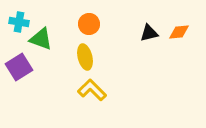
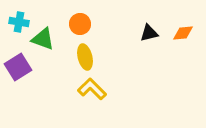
orange circle: moved 9 px left
orange diamond: moved 4 px right, 1 px down
green triangle: moved 2 px right
purple square: moved 1 px left
yellow L-shape: moved 1 px up
